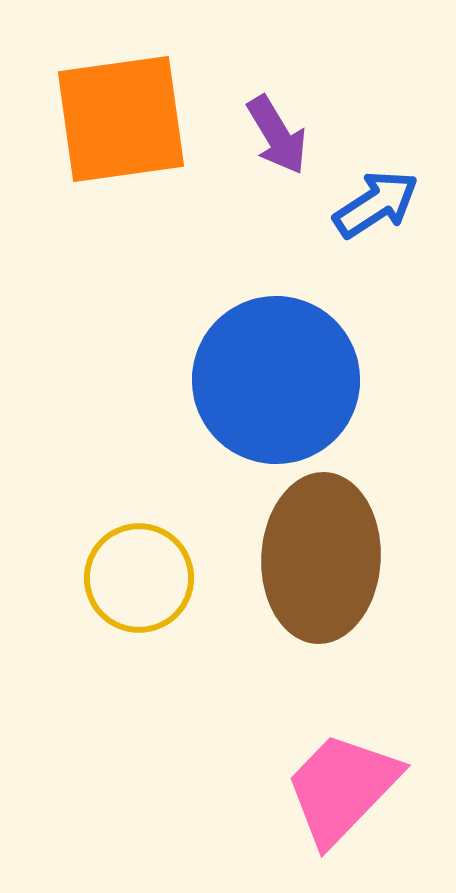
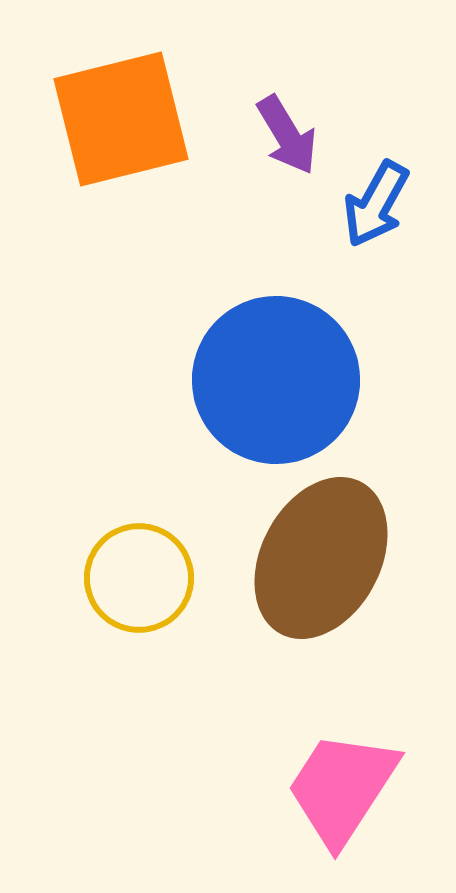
orange square: rotated 6 degrees counterclockwise
purple arrow: moved 10 px right
blue arrow: rotated 152 degrees clockwise
brown ellipse: rotated 25 degrees clockwise
pink trapezoid: rotated 11 degrees counterclockwise
